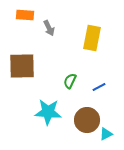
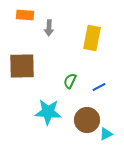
gray arrow: rotated 28 degrees clockwise
